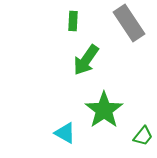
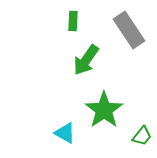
gray rectangle: moved 7 px down
green trapezoid: moved 1 px left
